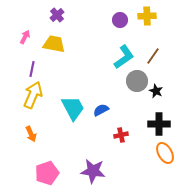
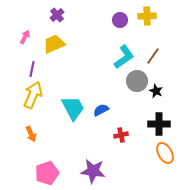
yellow trapezoid: rotated 35 degrees counterclockwise
